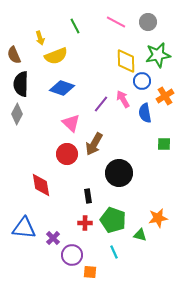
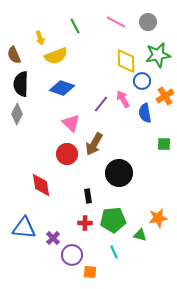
green pentagon: rotated 25 degrees counterclockwise
